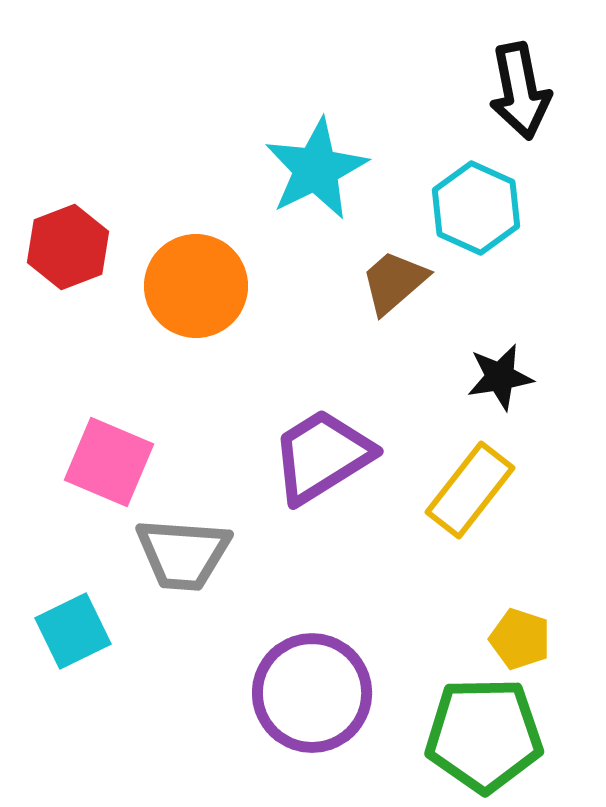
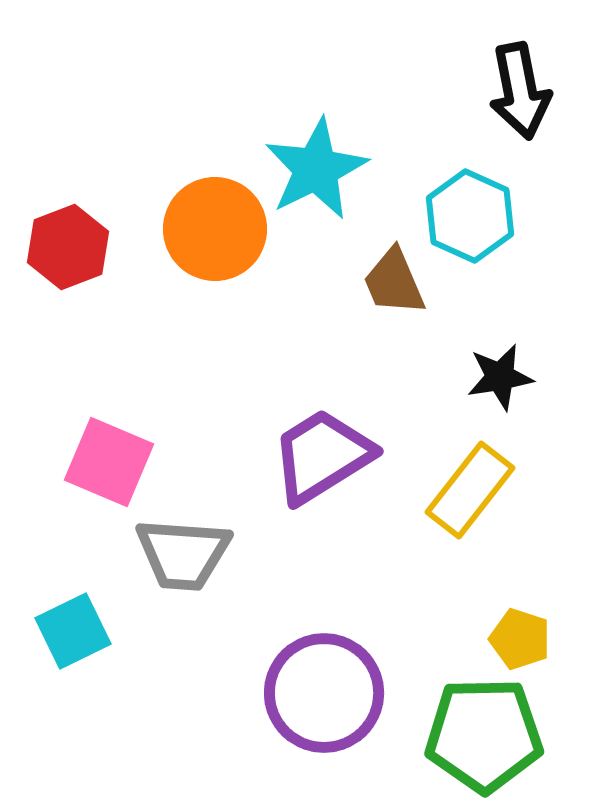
cyan hexagon: moved 6 px left, 8 px down
brown trapezoid: rotated 72 degrees counterclockwise
orange circle: moved 19 px right, 57 px up
purple circle: moved 12 px right
